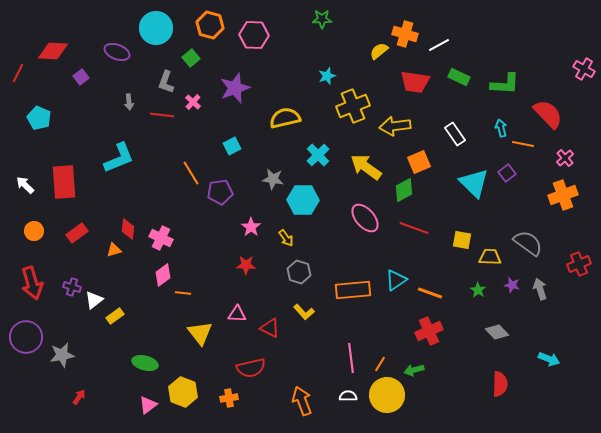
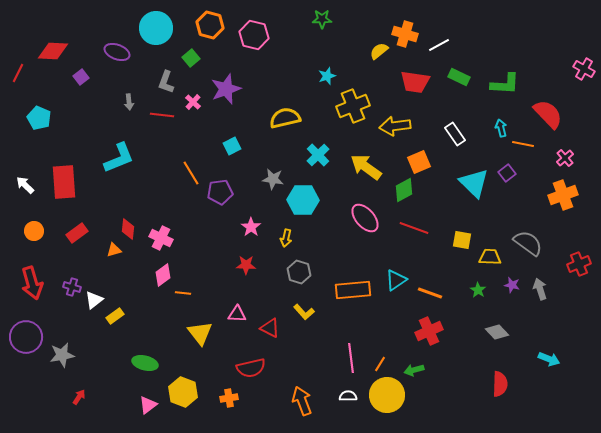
pink hexagon at (254, 35): rotated 12 degrees clockwise
purple star at (235, 88): moved 9 px left, 1 px down
yellow arrow at (286, 238): rotated 48 degrees clockwise
